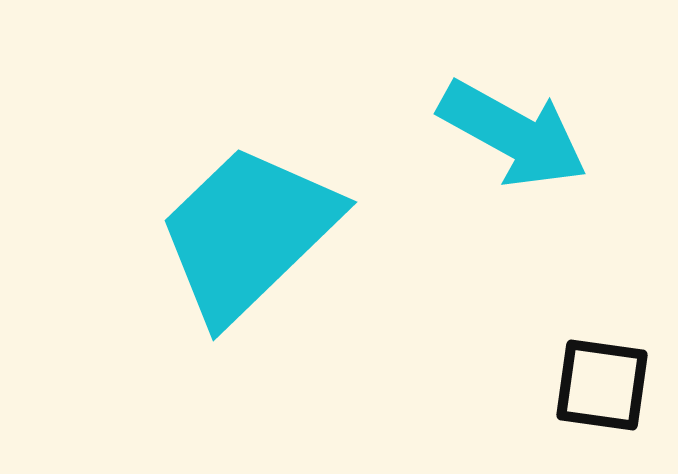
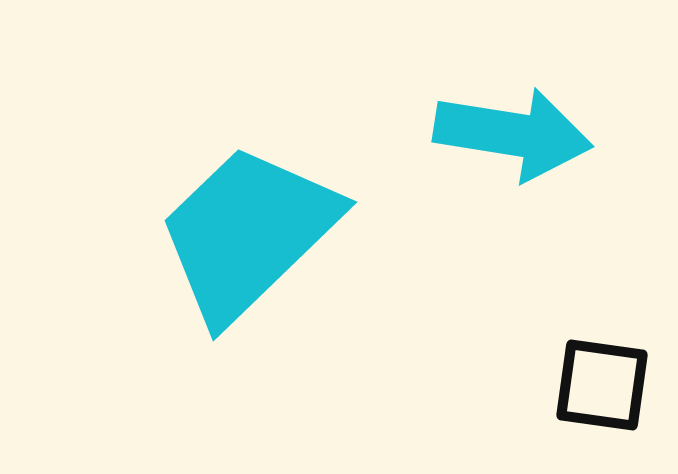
cyan arrow: rotated 20 degrees counterclockwise
